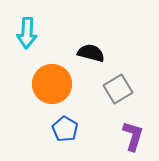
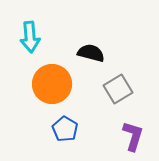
cyan arrow: moved 3 px right, 4 px down; rotated 8 degrees counterclockwise
